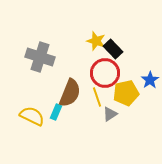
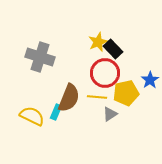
yellow star: moved 2 px right, 1 px down; rotated 30 degrees clockwise
brown semicircle: moved 1 px left, 5 px down
yellow line: rotated 66 degrees counterclockwise
